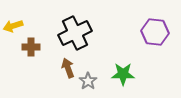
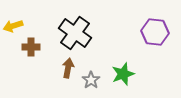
black cross: rotated 28 degrees counterclockwise
brown arrow: rotated 30 degrees clockwise
green star: rotated 20 degrees counterclockwise
gray star: moved 3 px right, 1 px up
